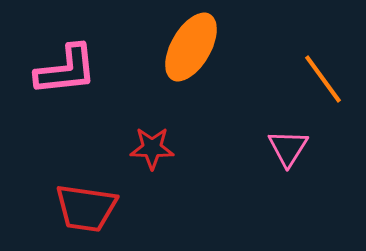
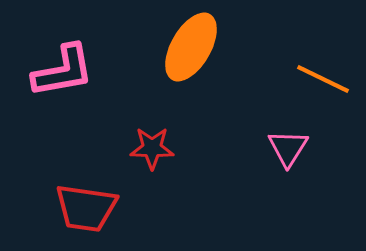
pink L-shape: moved 3 px left, 1 px down; rotated 4 degrees counterclockwise
orange line: rotated 28 degrees counterclockwise
